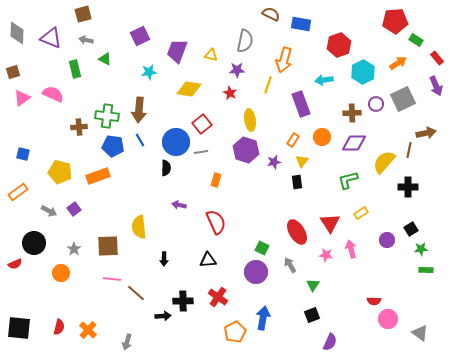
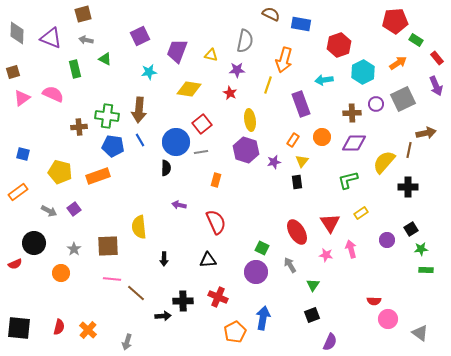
red cross at (218, 297): rotated 12 degrees counterclockwise
